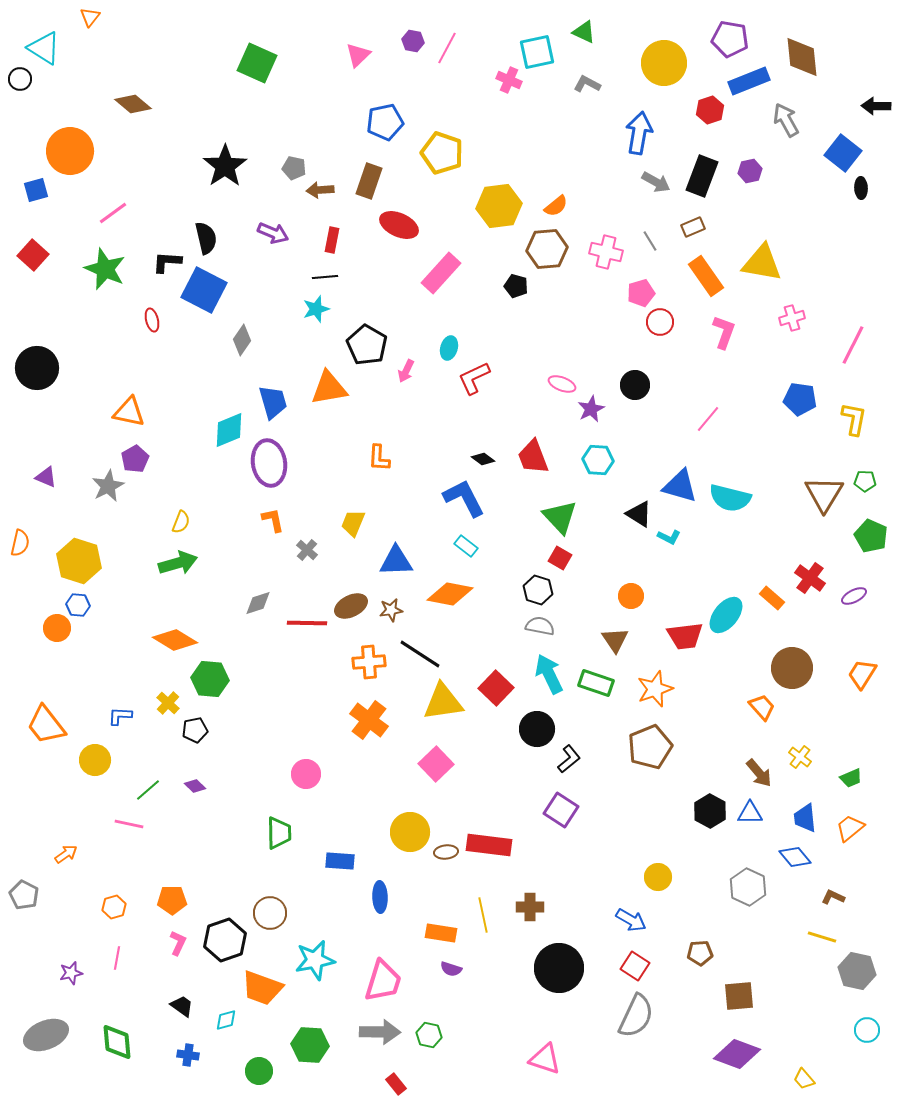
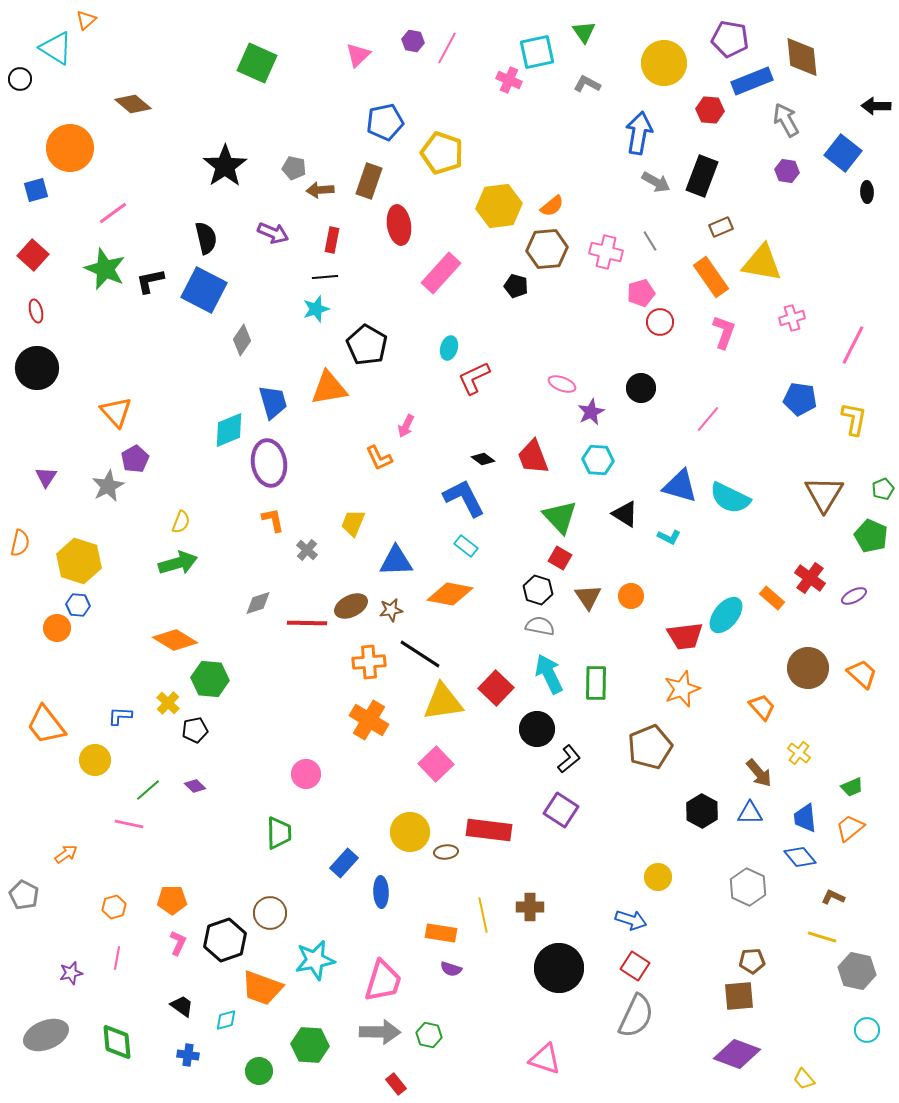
orange triangle at (90, 17): moved 4 px left, 3 px down; rotated 10 degrees clockwise
green triangle at (584, 32): rotated 30 degrees clockwise
cyan triangle at (44, 48): moved 12 px right
blue rectangle at (749, 81): moved 3 px right
red hexagon at (710, 110): rotated 24 degrees clockwise
orange circle at (70, 151): moved 3 px up
purple hexagon at (750, 171): moved 37 px right; rotated 20 degrees clockwise
black ellipse at (861, 188): moved 6 px right, 4 px down
orange semicircle at (556, 206): moved 4 px left
red ellipse at (399, 225): rotated 57 degrees clockwise
brown rectangle at (693, 227): moved 28 px right
black L-shape at (167, 262): moved 17 px left, 19 px down; rotated 16 degrees counterclockwise
orange rectangle at (706, 276): moved 5 px right, 1 px down
red ellipse at (152, 320): moved 116 px left, 9 px up
pink arrow at (406, 371): moved 55 px down
black circle at (635, 385): moved 6 px right, 3 px down
purple star at (591, 409): moved 3 px down
orange triangle at (129, 412): moved 13 px left; rotated 36 degrees clockwise
orange L-shape at (379, 458): rotated 28 degrees counterclockwise
purple triangle at (46, 477): rotated 40 degrees clockwise
green pentagon at (865, 481): moved 18 px right, 8 px down; rotated 25 degrees counterclockwise
cyan semicircle at (730, 498): rotated 12 degrees clockwise
black triangle at (639, 514): moved 14 px left
brown triangle at (615, 640): moved 27 px left, 43 px up
brown circle at (792, 668): moved 16 px right
orange trapezoid at (862, 674): rotated 100 degrees clockwise
green rectangle at (596, 683): rotated 72 degrees clockwise
orange star at (655, 689): moved 27 px right
orange cross at (369, 720): rotated 6 degrees counterclockwise
yellow cross at (800, 757): moved 1 px left, 4 px up
green trapezoid at (851, 778): moved 1 px right, 9 px down
black hexagon at (710, 811): moved 8 px left
red rectangle at (489, 845): moved 15 px up
blue diamond at (795, 857): moved 5 px right
blue rectangle at (340, 861): moved 4 px right, 2 px down; rotated 52 degrees counterclockwise
blue ellipse at (380, 897): moved 1 px right, 5 px up
blue arrow at (631, 920): rotated 12 degrees counterclockwise
brown pentagon at (700, 953): moved 52 px right, 8 px down
